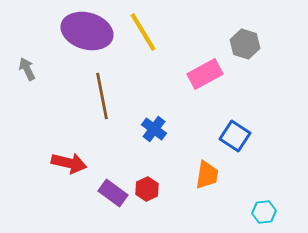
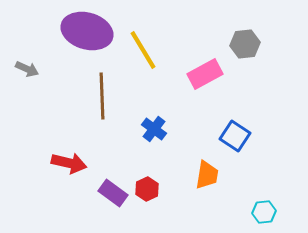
yellow line: moved 18 px down
gray hexagon: rotated 24 degrees counterclockwise
gray arrow: rotated 140 degrees clockwise
brown line: rotated 9 degrees clockwise
